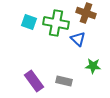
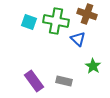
brown cross: moved 1 px right, 1 px down
green cross: moved 2 px up
green star: rotated 28 degrees clockwise
